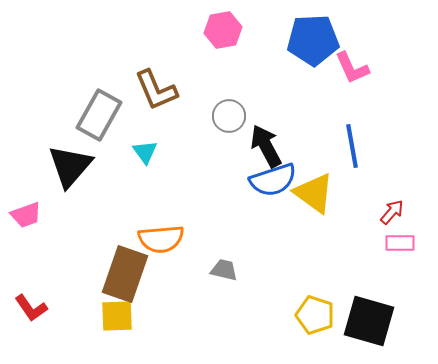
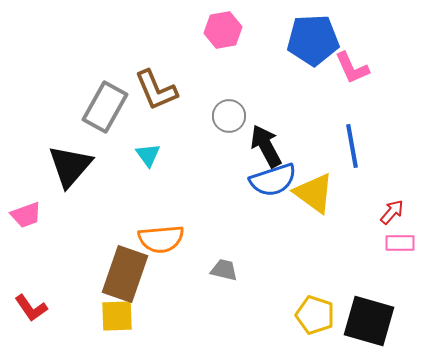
gray rectangle: moved 6 px right, 8 px up
cyan triangle: moved 3 px right, 3 px down
